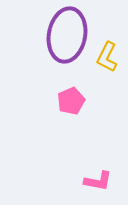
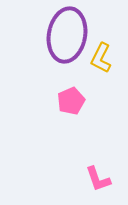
yellow L-shape: moved 6 px left, 1 px down
pink L-shape: moved 2 px up; rotated 60 degrees clockwise
